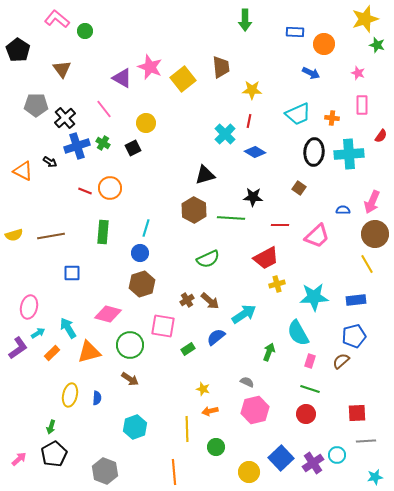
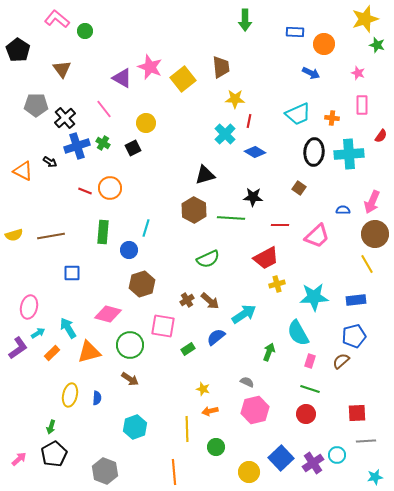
yellow star at (252, 90): moved 17 px left, 9 px down
blue circle at (140, 253): moved 11 px left, 3 px up
